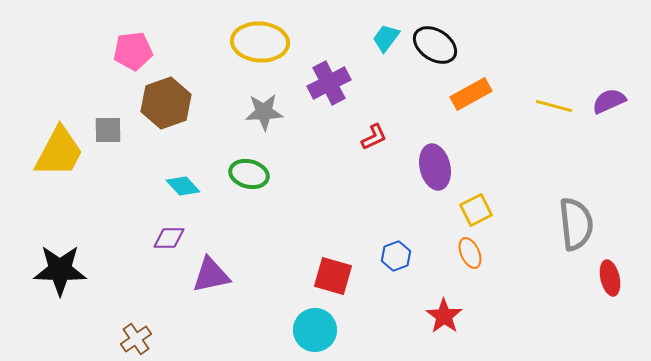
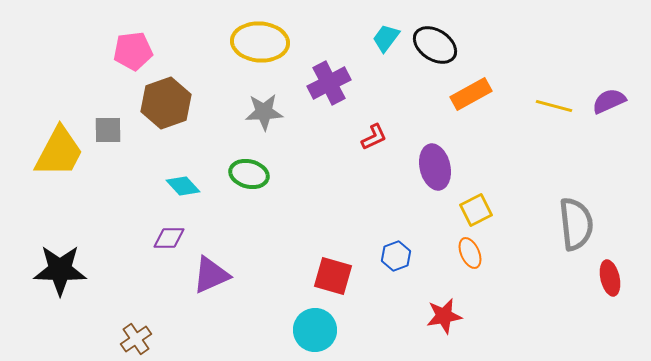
purple triangle: rotated 12 degrees counterclockwise
red star: rotated 27 degrees clockwise
